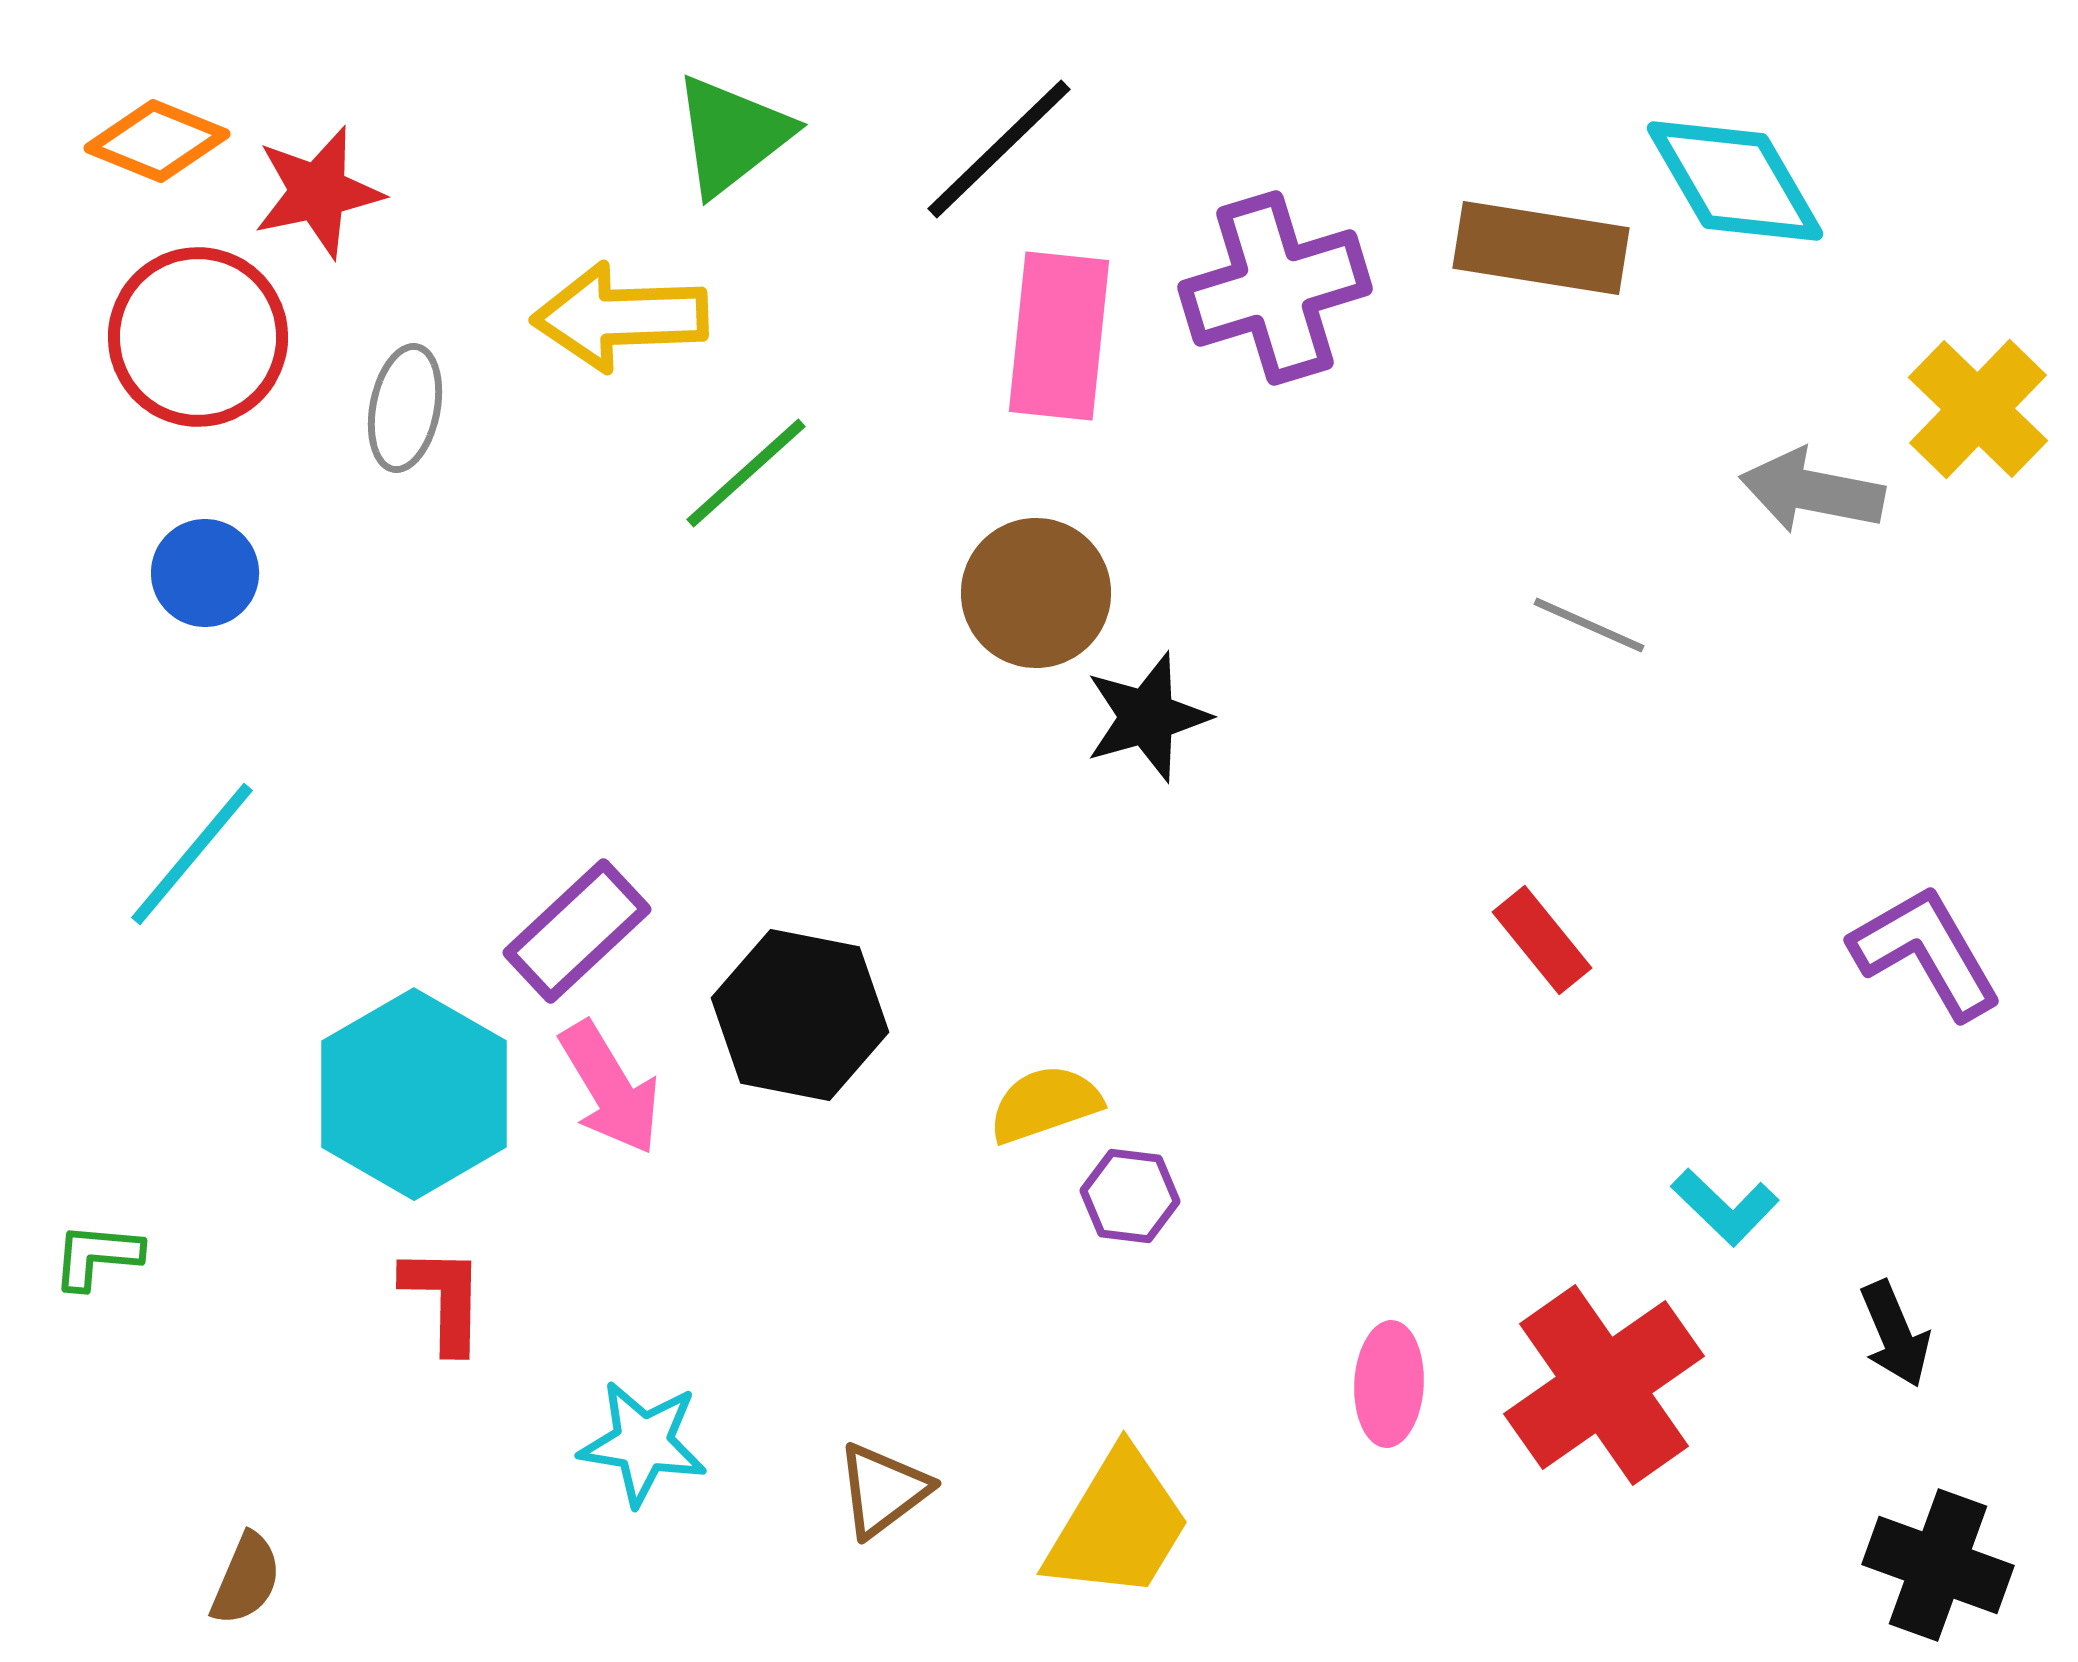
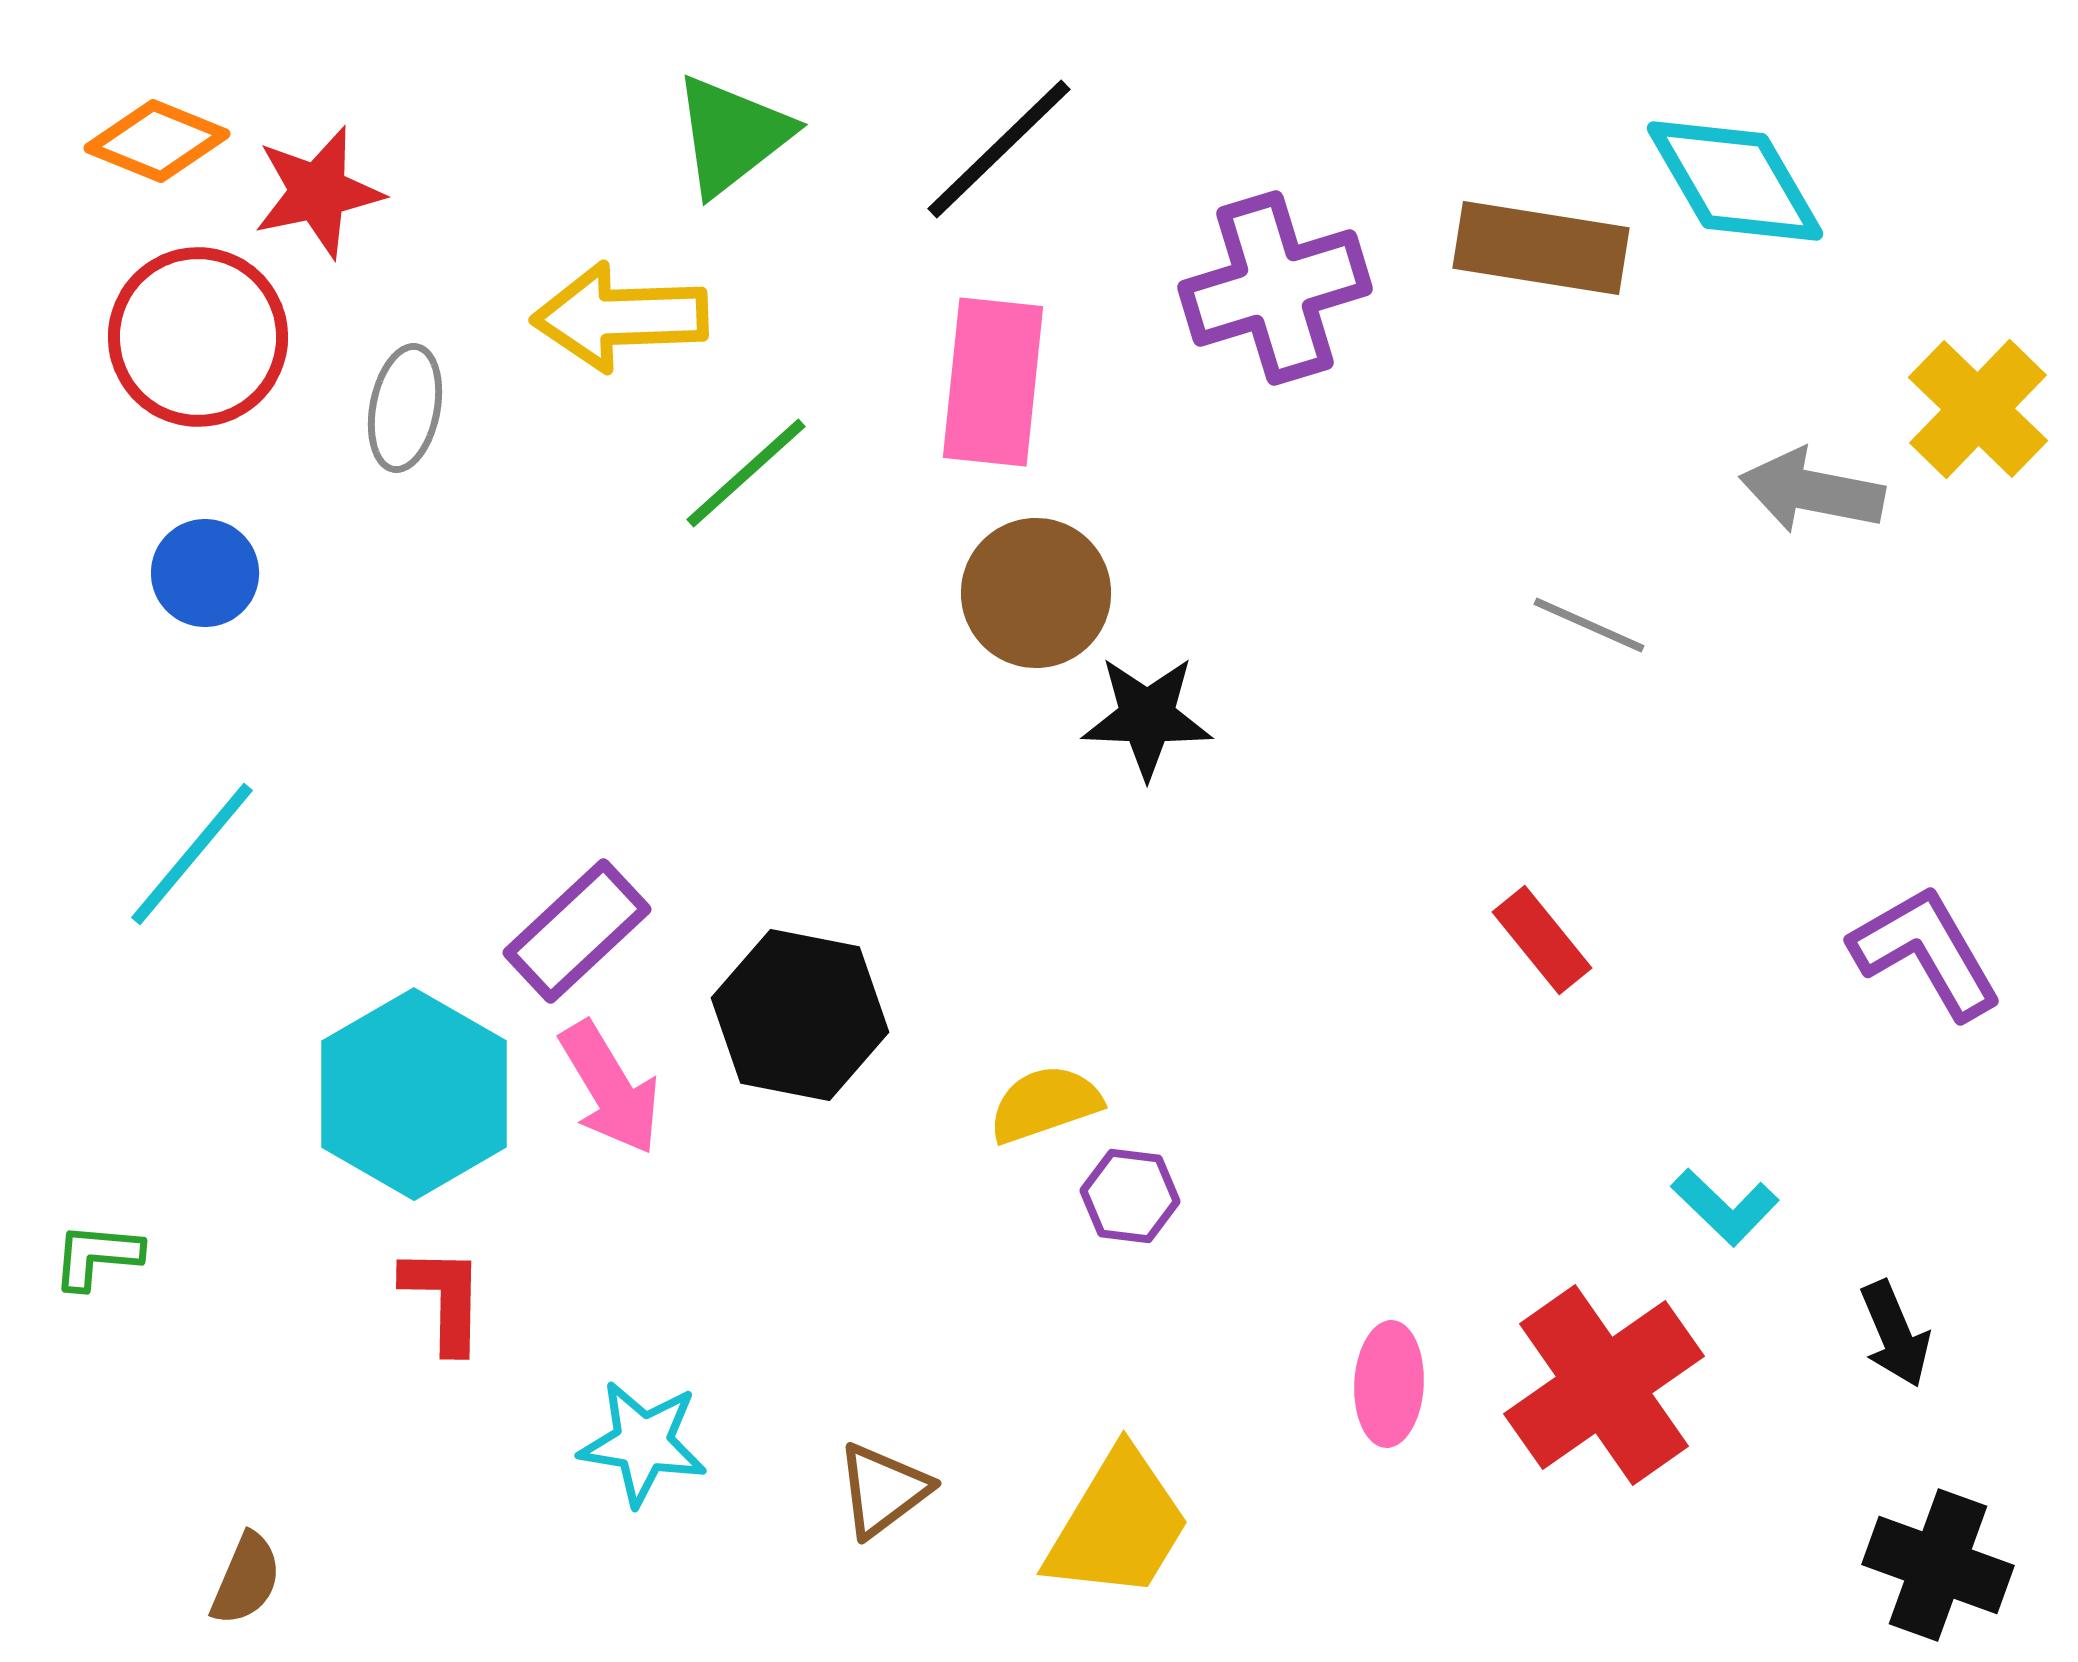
pink rectangle: moved 66 px left, 46 px down
black star: rotated 18 degrees clockwise
